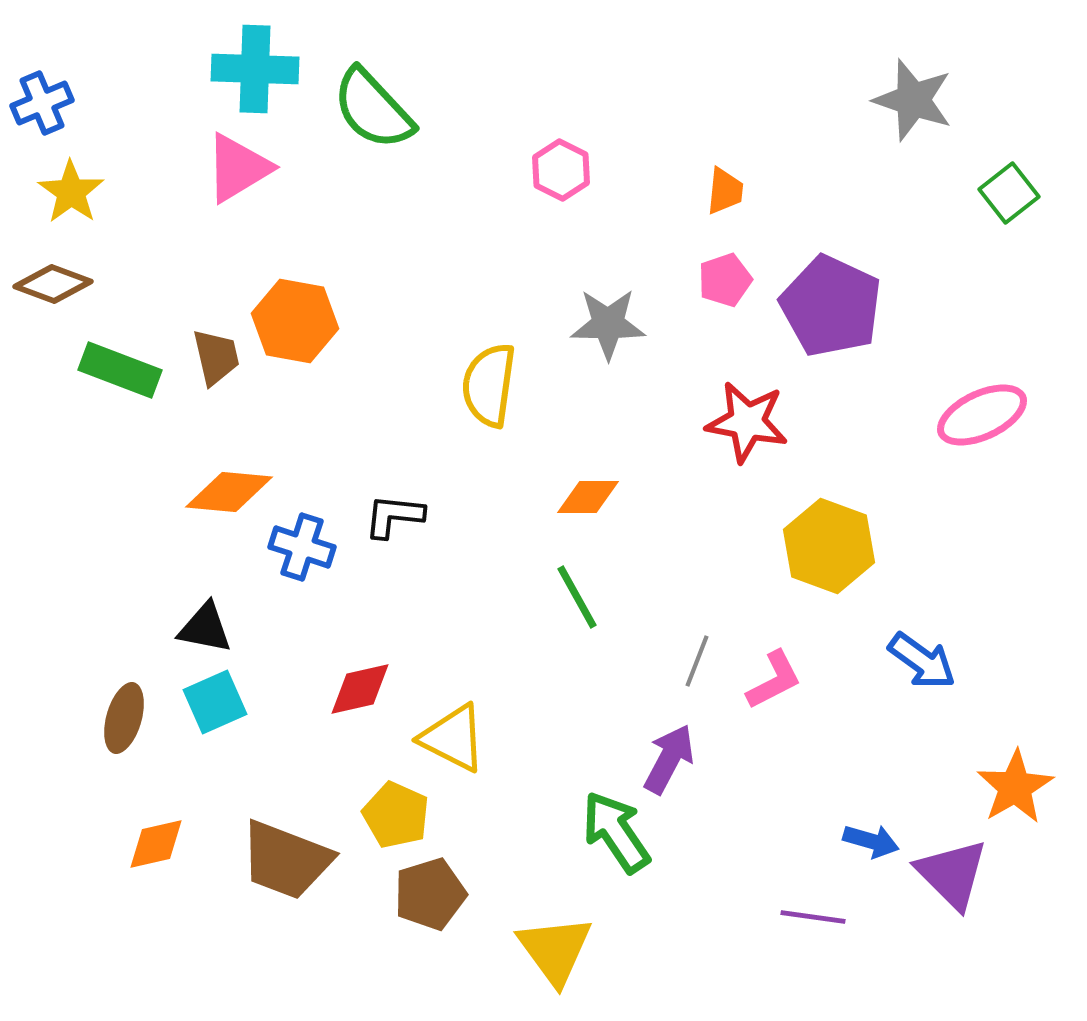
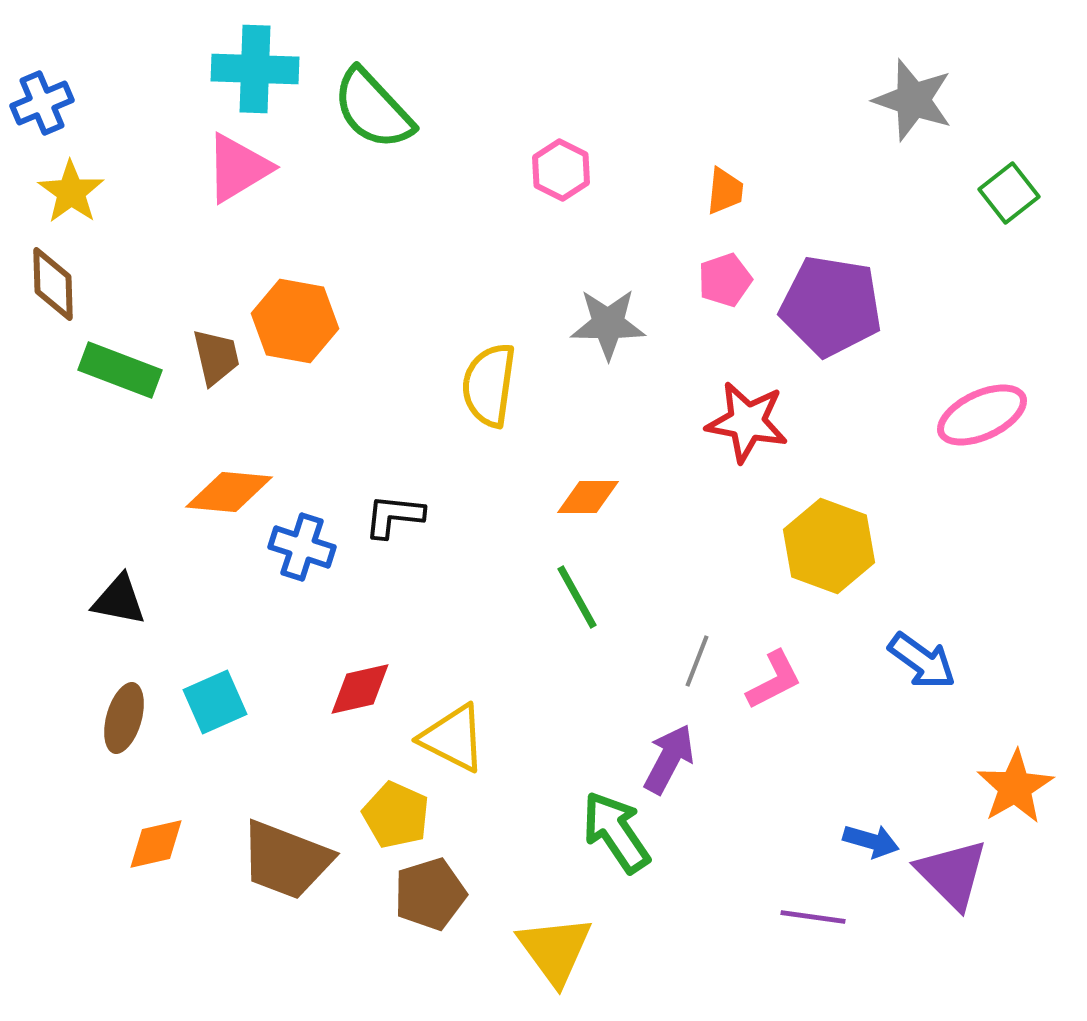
brown diamond at (53, 284): rotated 68 degrees clockwise
purple pentagon at (831, 306): rotated 16 degrees counterclockwise
black triangle at (205, 628): moved 86 px left, 28 px up
